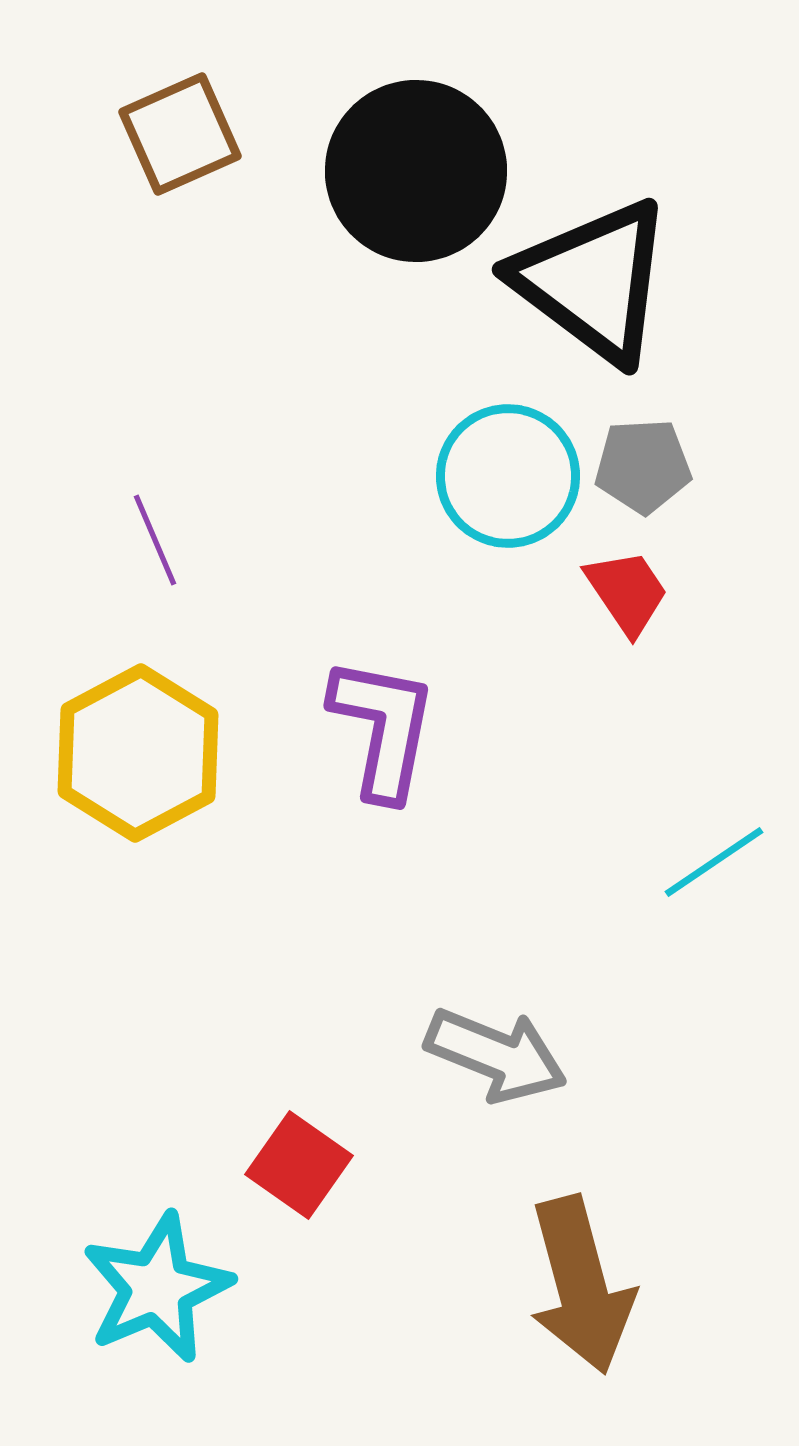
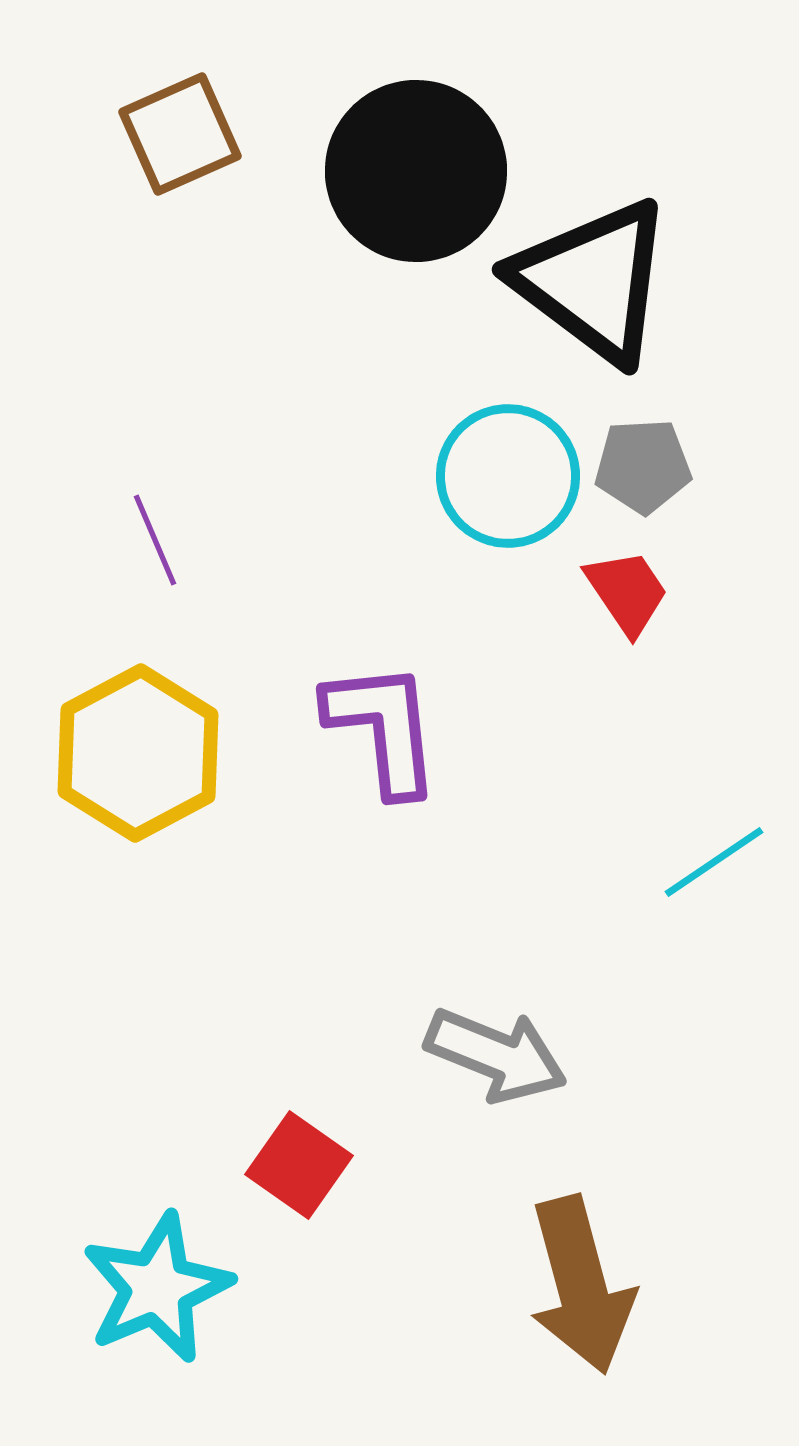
purple L-shape: rotated 17 degrees counterclockwise
